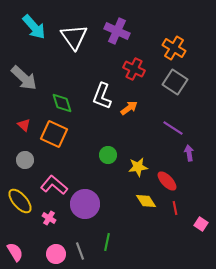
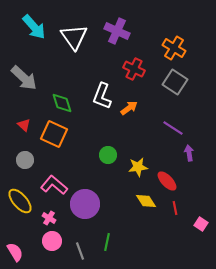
pink circle: moved 4 px left, 13 px up
